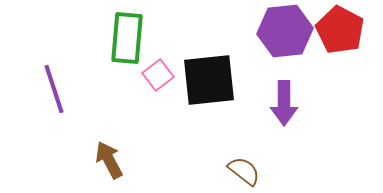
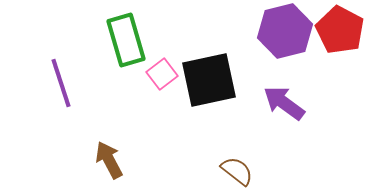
purple hexagon: rotated 8 degrees counterclockwise
green rectangle: moved 1 px left, 2 px down; rotated 21 degrees counterclockwise
pink square: moved 4 px right, 1 px up
black square: rotated 6 degrees counterclockwise
purple line: moved 7 px right, 6 px up
purple arrow: rotated 126 degrees clockwise
brown semicircle: moved 7 px left
